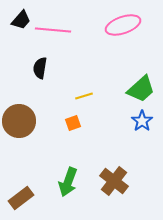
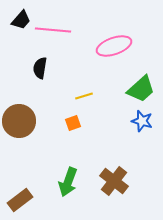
pink ellipse: moved 9 px left, 21 px down
blue star: rotated 20 degrees counterclockwise
brown rectangle: moved 1 px left, 2 px down
